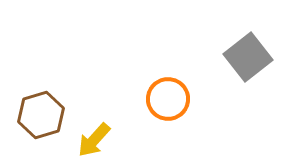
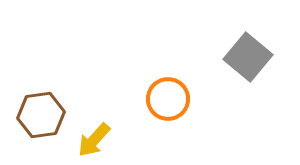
gray square: rotated 12 degrees counterclockwise
brown hexagon: rotated 9 degrees clockwise
